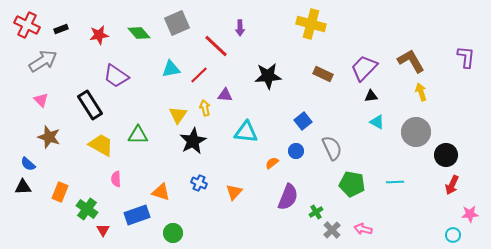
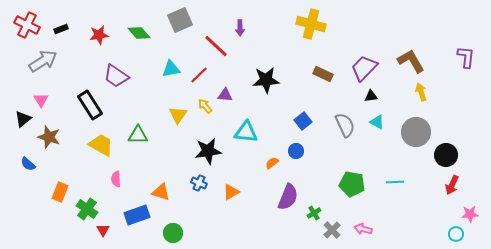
gray square at (177, 23): moved 3 px right, 3 px up
black star at (268, 76): moved 2 px left, 4 px down
pink triangle at (41, 100): rotated 14 degrees clockwise
yellow arrow at (205, 108): moved 2 px up; rotated 28 degrees counterclockwise
black star at (193, 141): moved 15 px right, 10 px down; rotated 20 degrees clockwise
gray semicircle at (332, 148): moved 13 px right, 23 px up
black triangle at (23, 187): moved 68 px up; rotated 36 degrees counterclockwise
orange triangle at (234, 192): moved 3 px left; rotated 18 degrees clockwise
green cross at (316, 212): moved 2 px left, 1 px down
cyan circle at (453, 235): moved 3 px right, 1 px up
